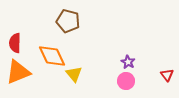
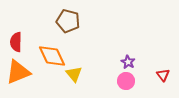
red semicircle: moved 1 px right, 1 px up
red triangle: moved 4 px left
